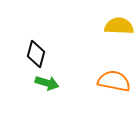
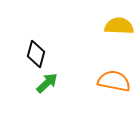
green arrow: rotated 60 degrees counterclockwise
